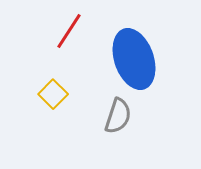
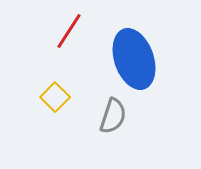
yellow square: moved 2 px right, 3 px down
gray semicircle: moved 5 px left
